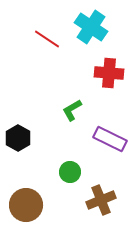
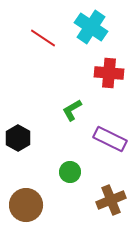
red line: moved 4 px left, 1 px up
brown cross: moved 10 px right
